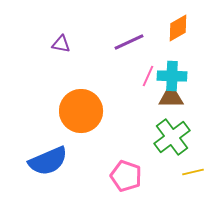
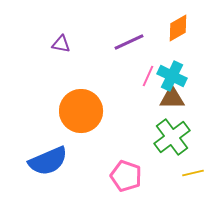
cyan cross: rotated 24 degrees clockwise
brown triangle: moved 1 px right, 1 px down
yellow line: moved 1 px down
